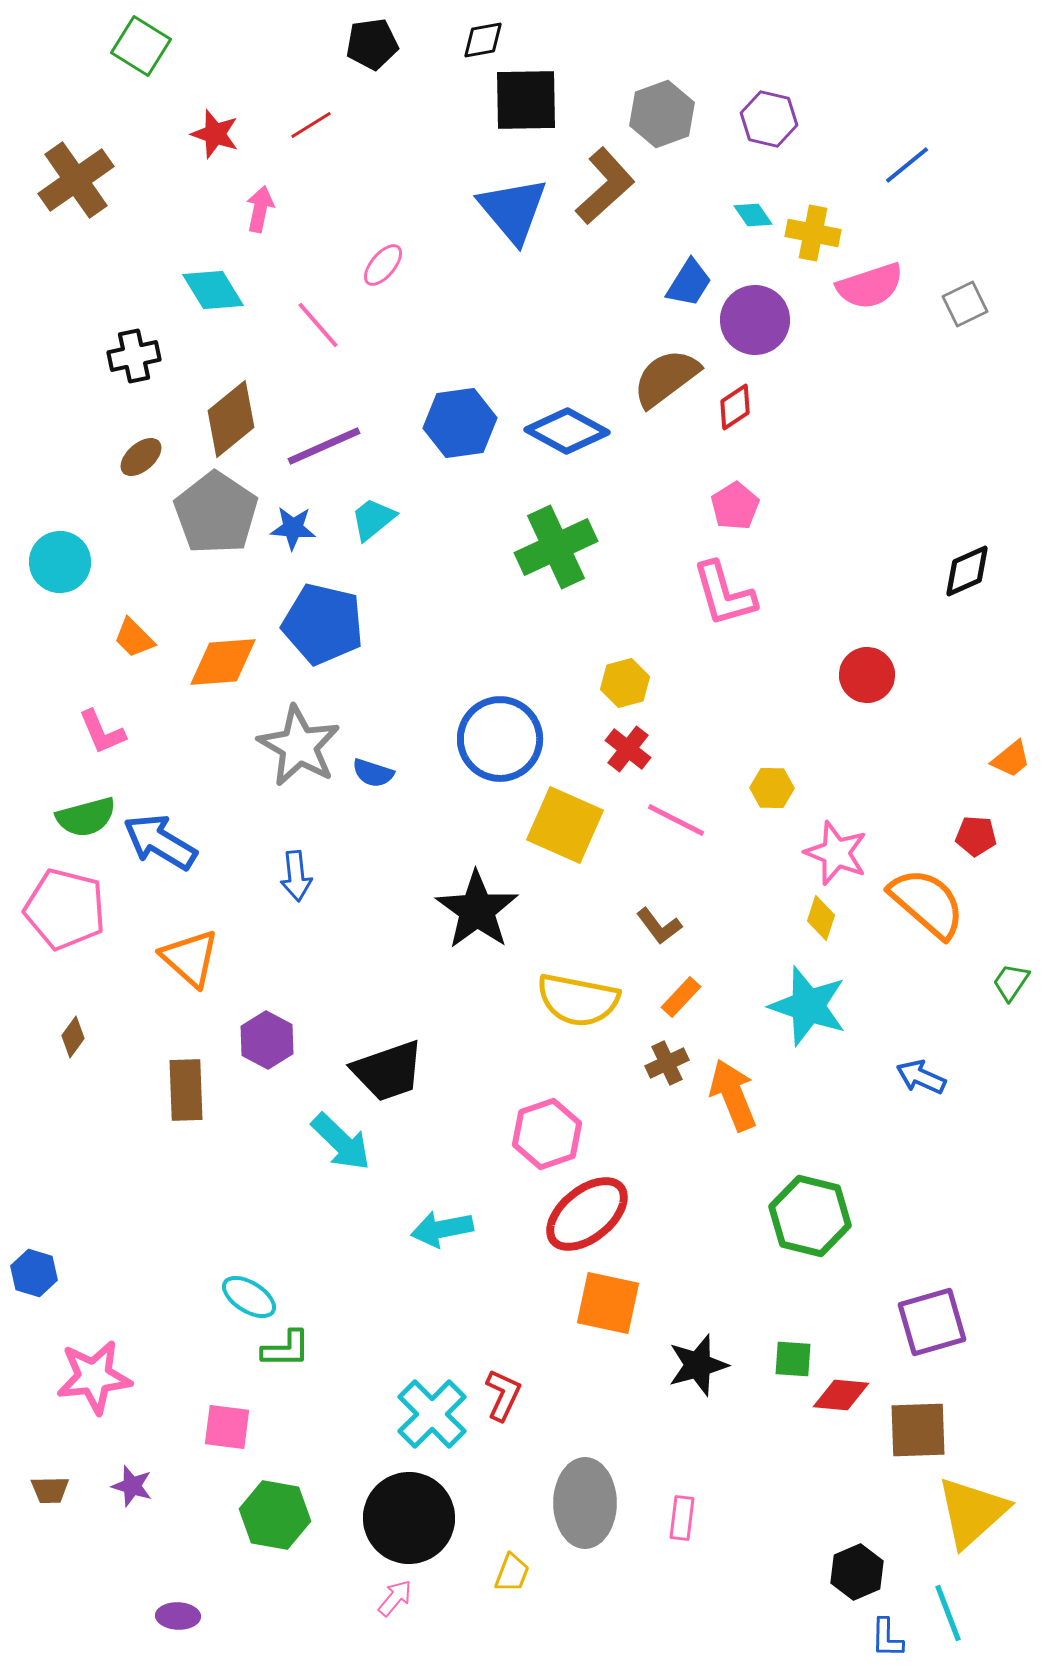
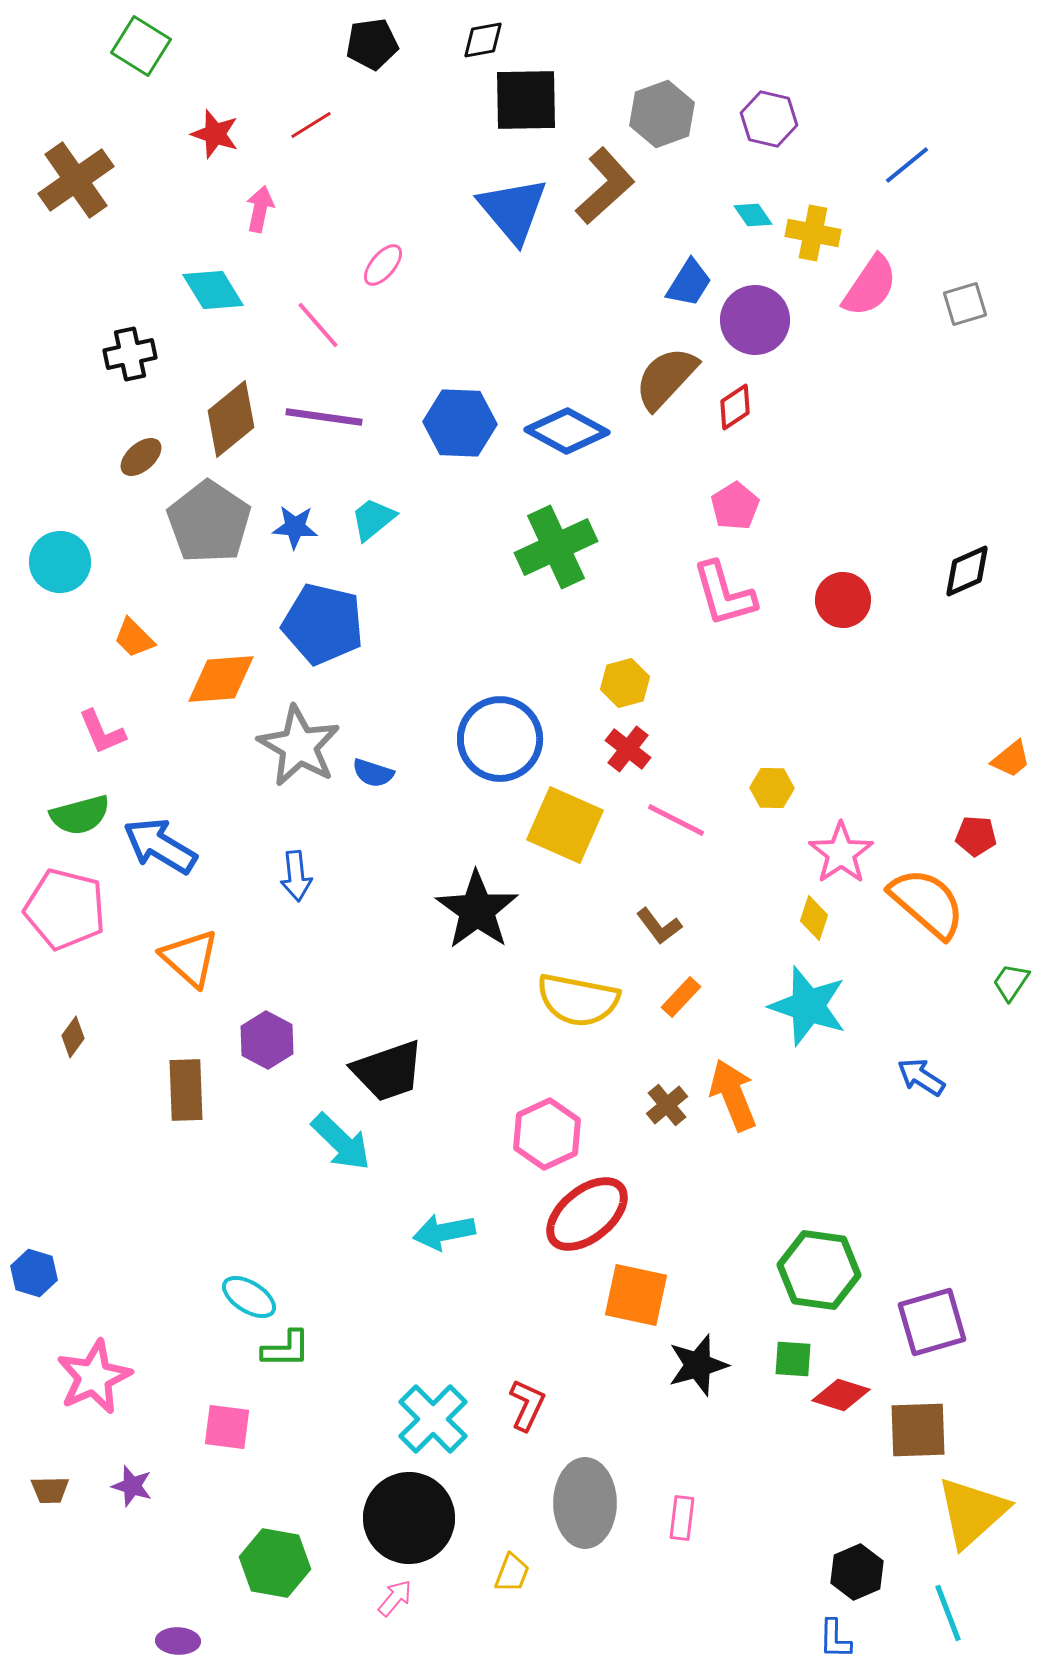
pink semicircle at (870, 286): rotated 38 degrees counterclockwise
gray square at (965, 304): rotated 9 degrees clockwise
black cross at (134, 356): moved 4 px left, 2 px up
brown semicircle at (666, 378): rotated 10 degrees counterclockwise
blue hexagon at (460, 423): rotated 10 degrees clockwise
purple line at (324, 446): moved 29 px up; rotated 32 degrees clockwise
gray pentagon at (216, 513): moved 7 px left, 9 px down
blue star at (293, 528): moved 2 px right, 1 px up
orange diamond at (223, 662): moved 2 px left, 17 px down
red circle at (867, 675): moved 24 px left, 75 px up
green semicircle at (86, 817): moved 6 px left, 2 px up
blue arrow at (160, 842): moved 4 px down
pink star at (836, 853): moved 5 px right; rotated 16 degrees clockwise
yellow diamond at (821, 918): moved 7 px left
brown cross at (667, 1063): moved 42 px down; rotated 15 degrees counterclockwise
blue arrow at (921, 1077): rotated 9 degrees clockwise
pink hexagon at (547, 1134): rotated 6 degrees counterclockwise
green hexagon at (810, 1216): moved 9 px right, 54 px down; rotated 6 degrees counterclockwise
cyan arrow at (442, 1229): moved 2 px right, 3 px down
orange square at (608, 1303): moved 28 px right, 8 px up
pink star at (94, 1377): rotated 18 degrees counterclockwise
red L-shape at (503, 1395): moved 24 px right, 10 px down
red diamond at (841, 1395): rotated 12 degrees clockwise
cyan cross at (432, 1414): moved 1 px right, 5 px down
green hexagon at (275, 1515): moved 48 px down
purple ellipse at (178, 1616): moved 25 px down
blue L-shape at (887, 1638): moved 52 px left, 1 px down
